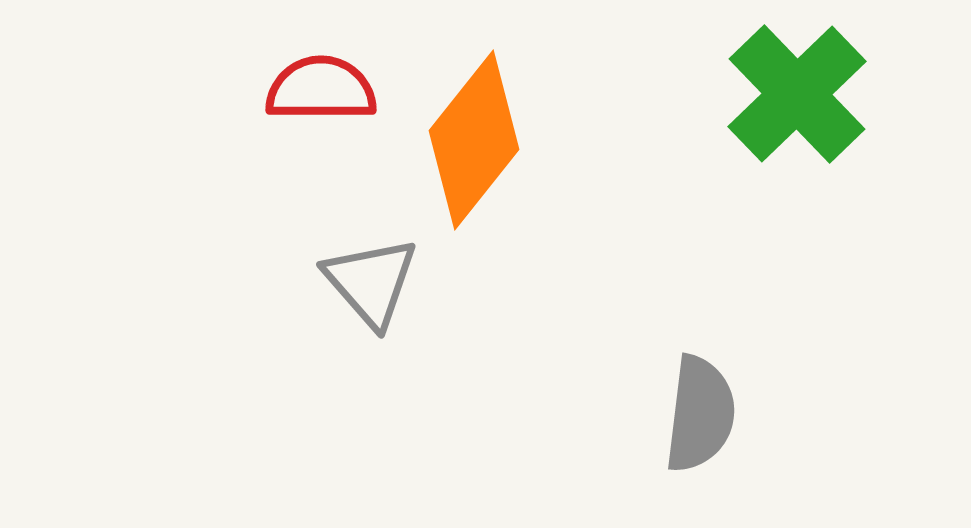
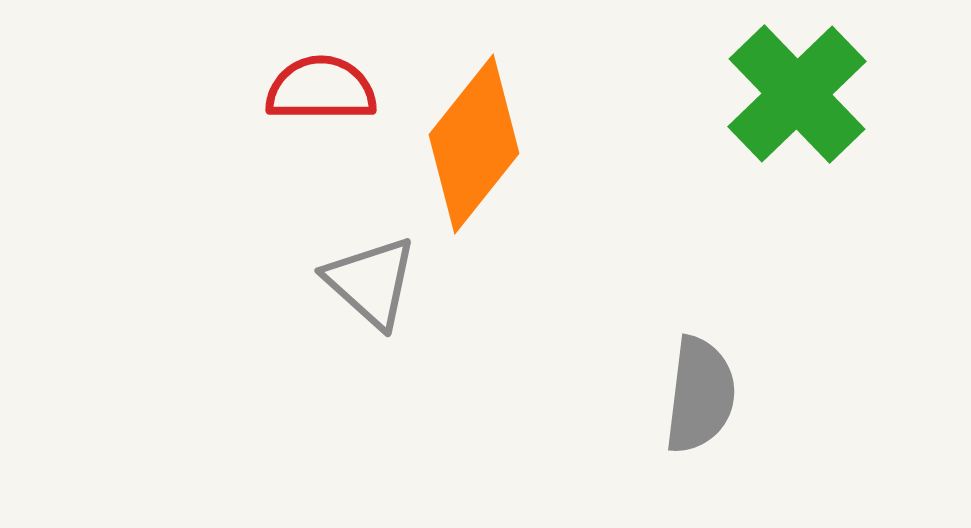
orange diamond: moved 4 px down
gray triangle: rotated 7 degrees counterclockwise
gray semicircle: moved 19 px up
